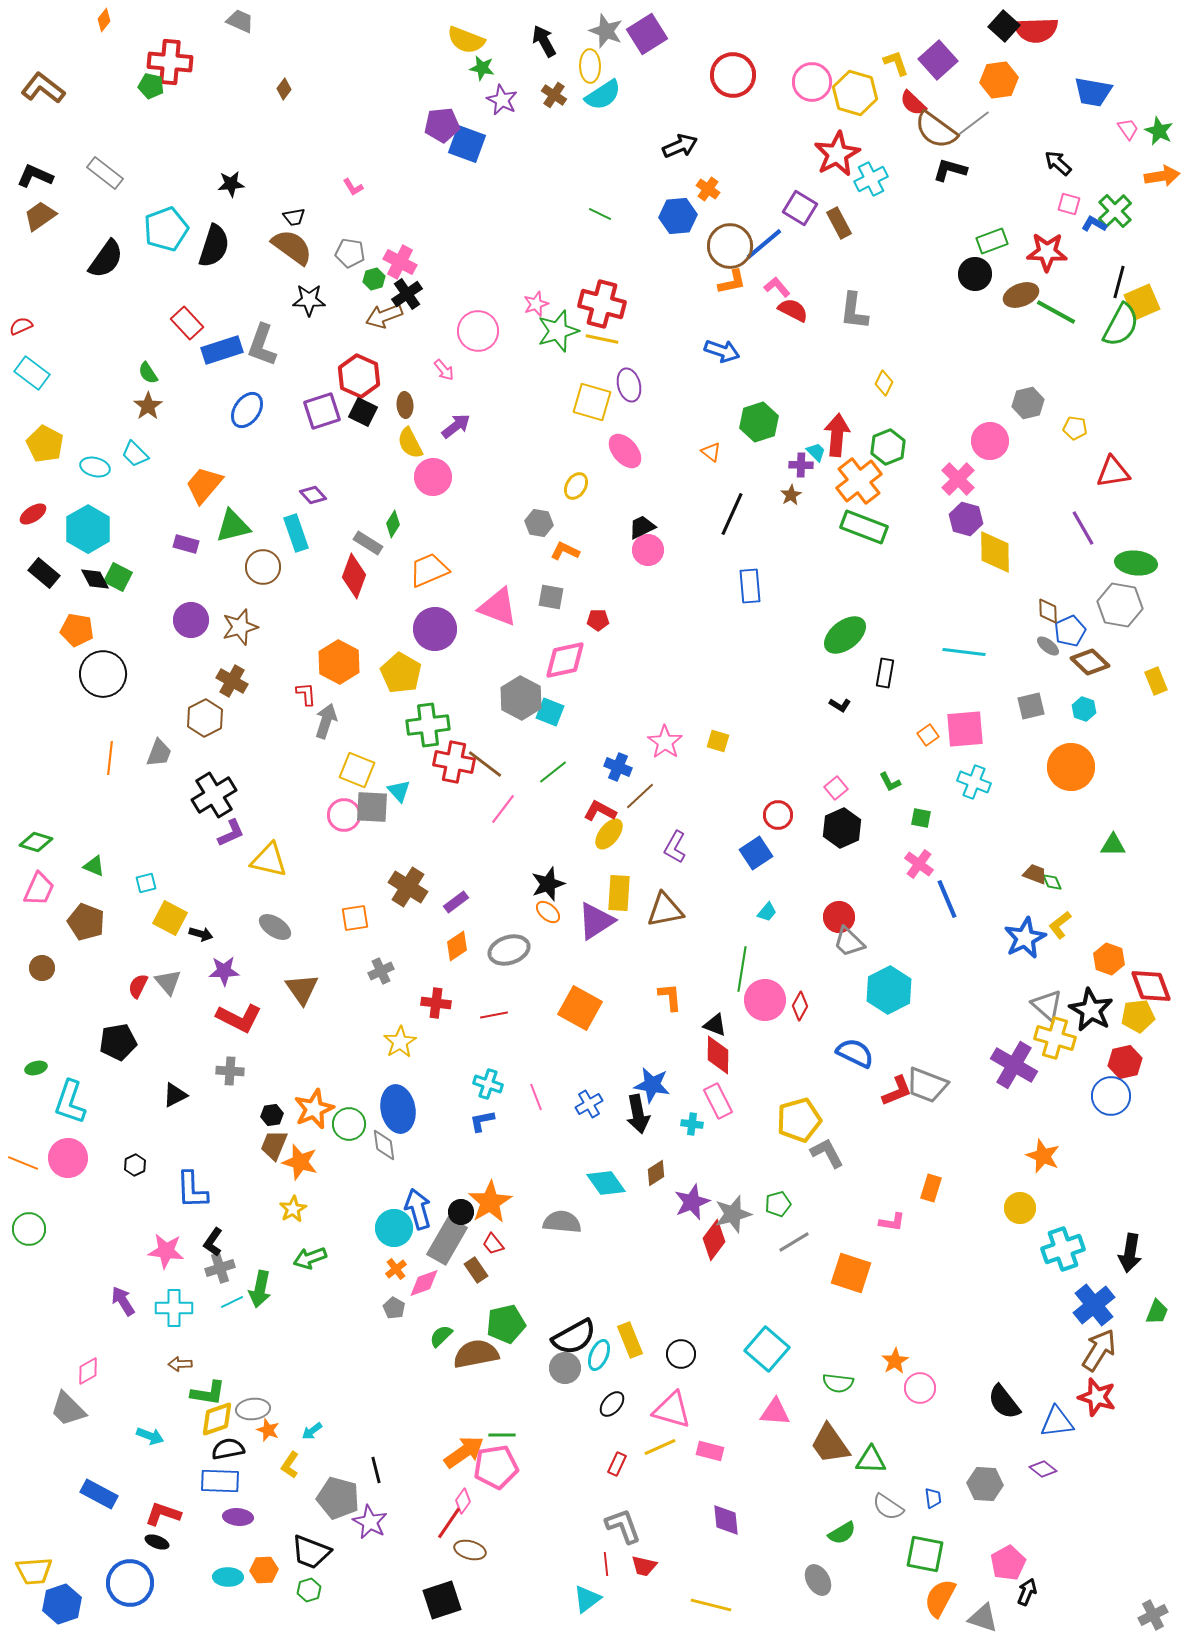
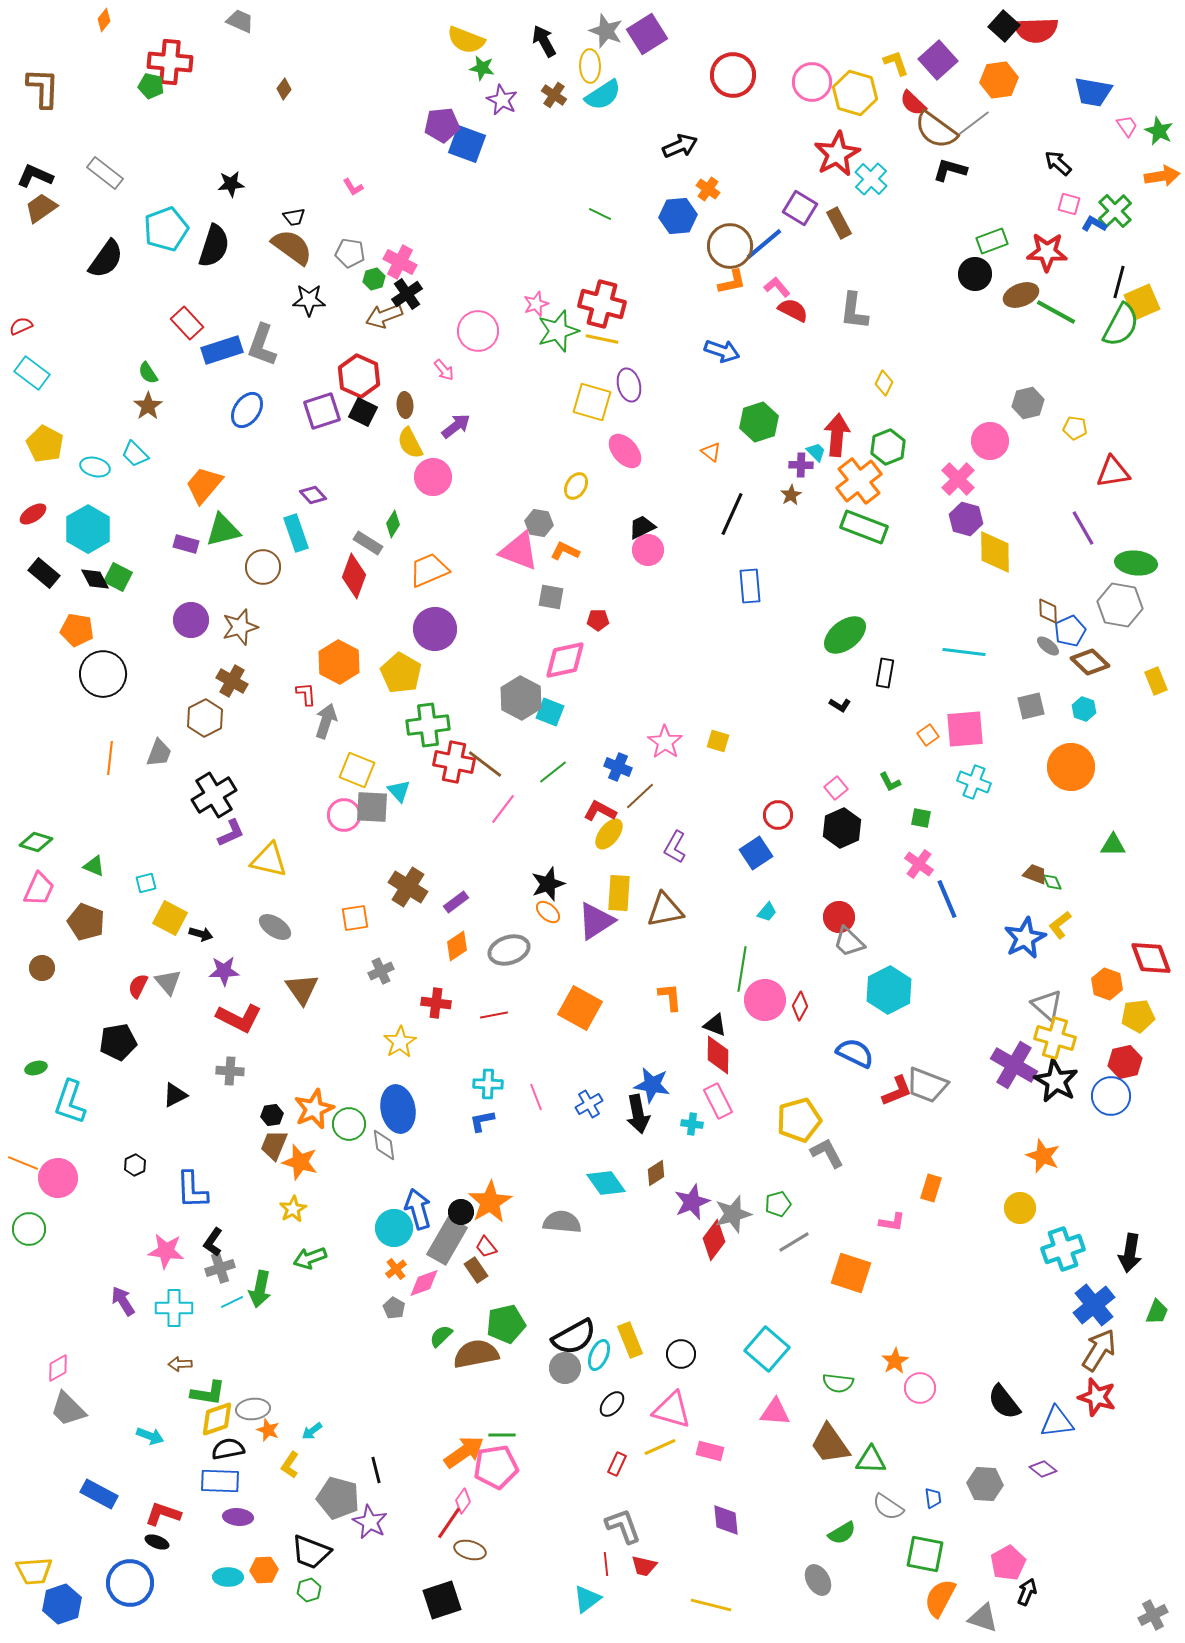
brown L-shape at (43, 88): rotated 54 degrees clockwise
pink trapezoid at (1128, 129): moved 1 px left, 3 px up
cyan cross at (871, 179): rotated 20 degrees counterclockwise
brown trapezoid at (40, 216): moved 1 px right, 8 px up
green triangle at (233, 526): moved 10 px left, 4 px down
pink triangle at (498, 607): moved 21 px right, 56 px up
orange hexagon at (1109, 959): moved 2 px left, 25 px down
red diamond at (1151, 986): moved 28 px up
black star at (1091, 1010): moved 35 px left, 71 px down
cyan cross at (488, 1084): rotated 16 degrees counterclockwise
pink circle at (68, 1158): moved 10 px left, 20 px down
red trapezoid at (493, 1244): moved 7 px left, 3 px down
pink diamond at (88, 1371): moved 30 px left, 3 px up
